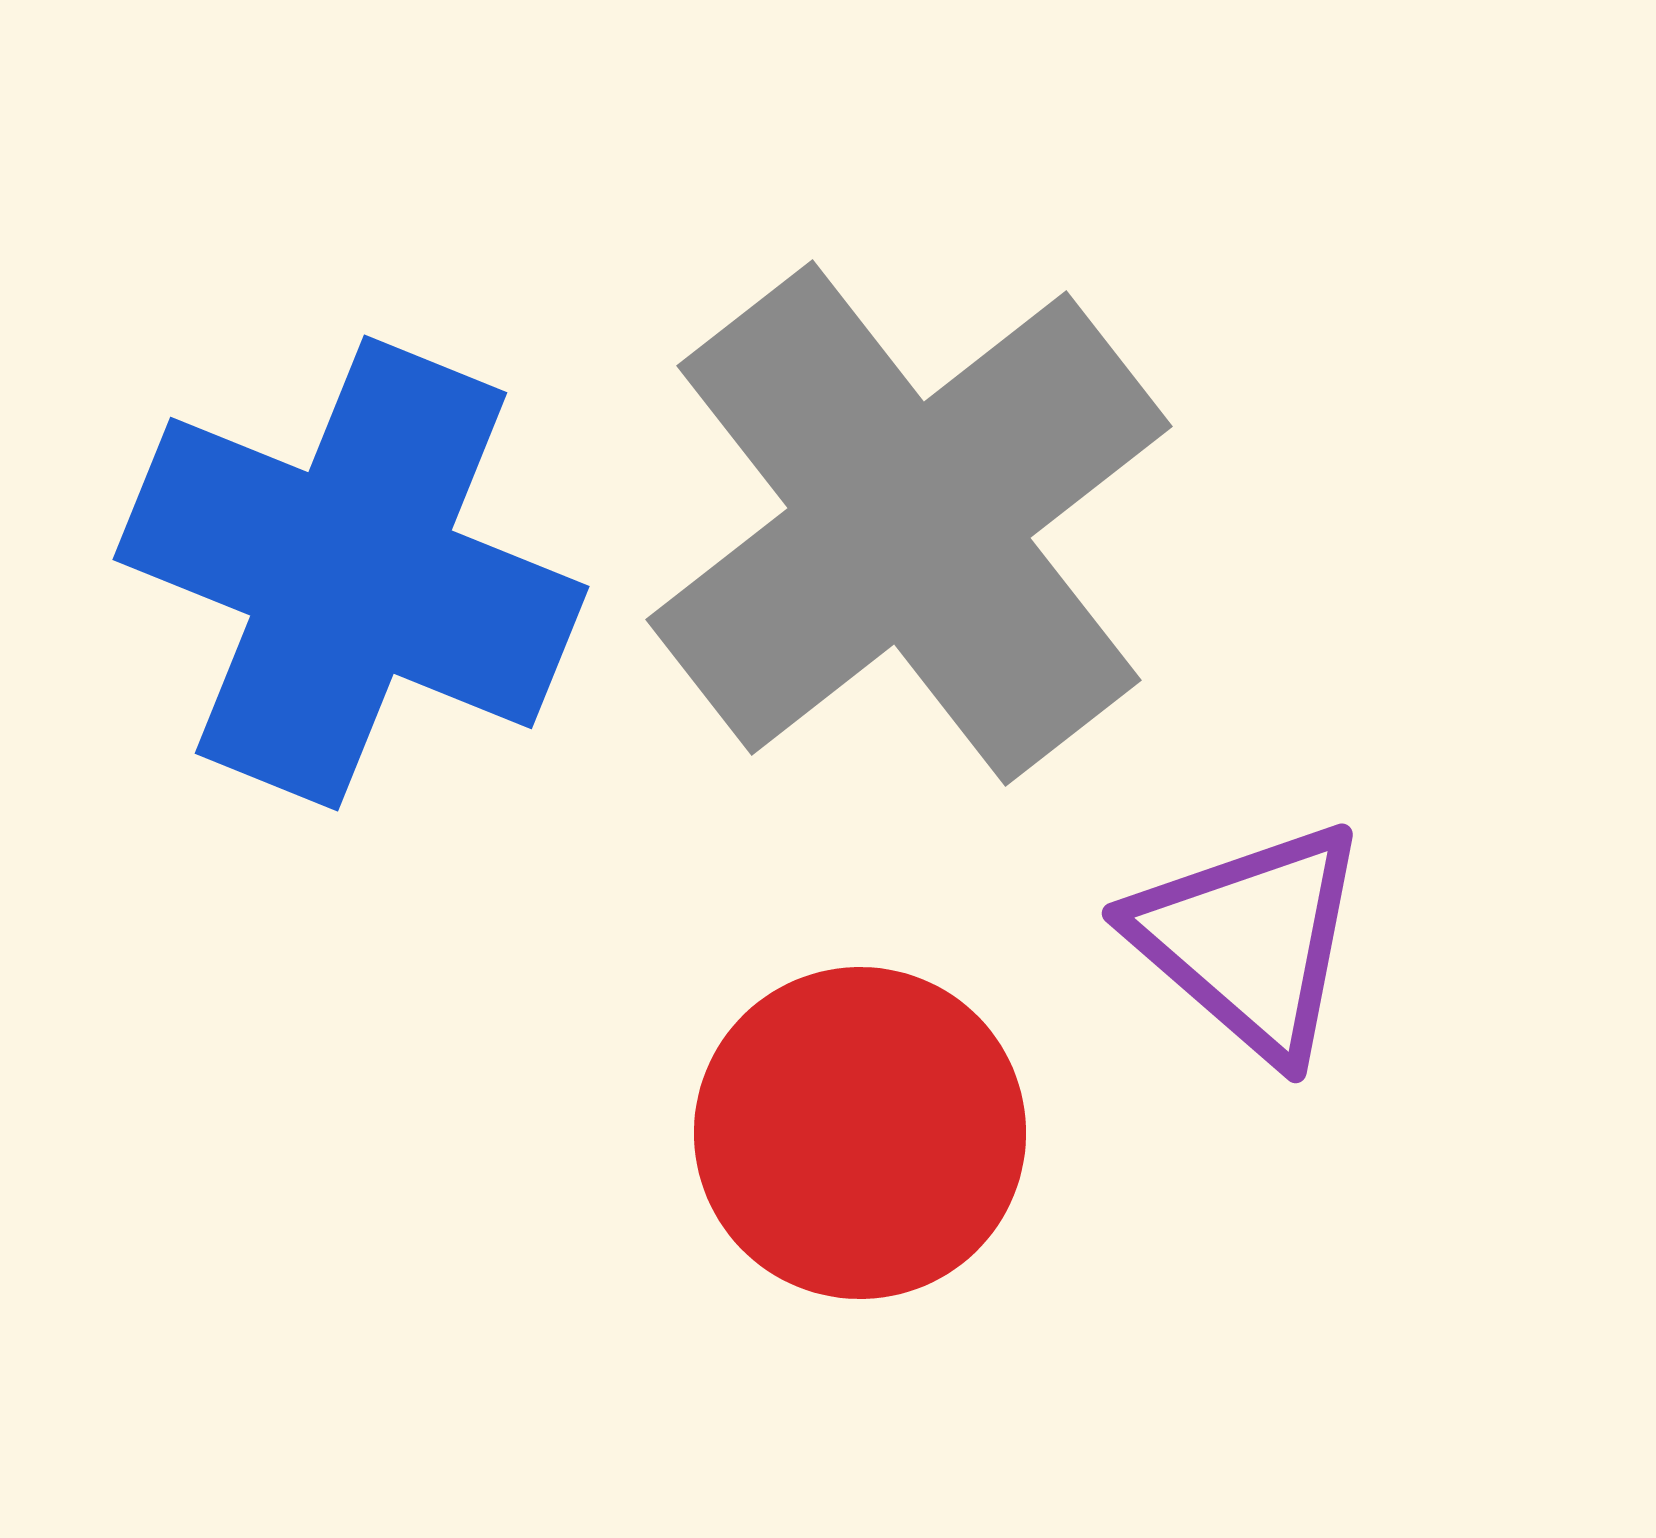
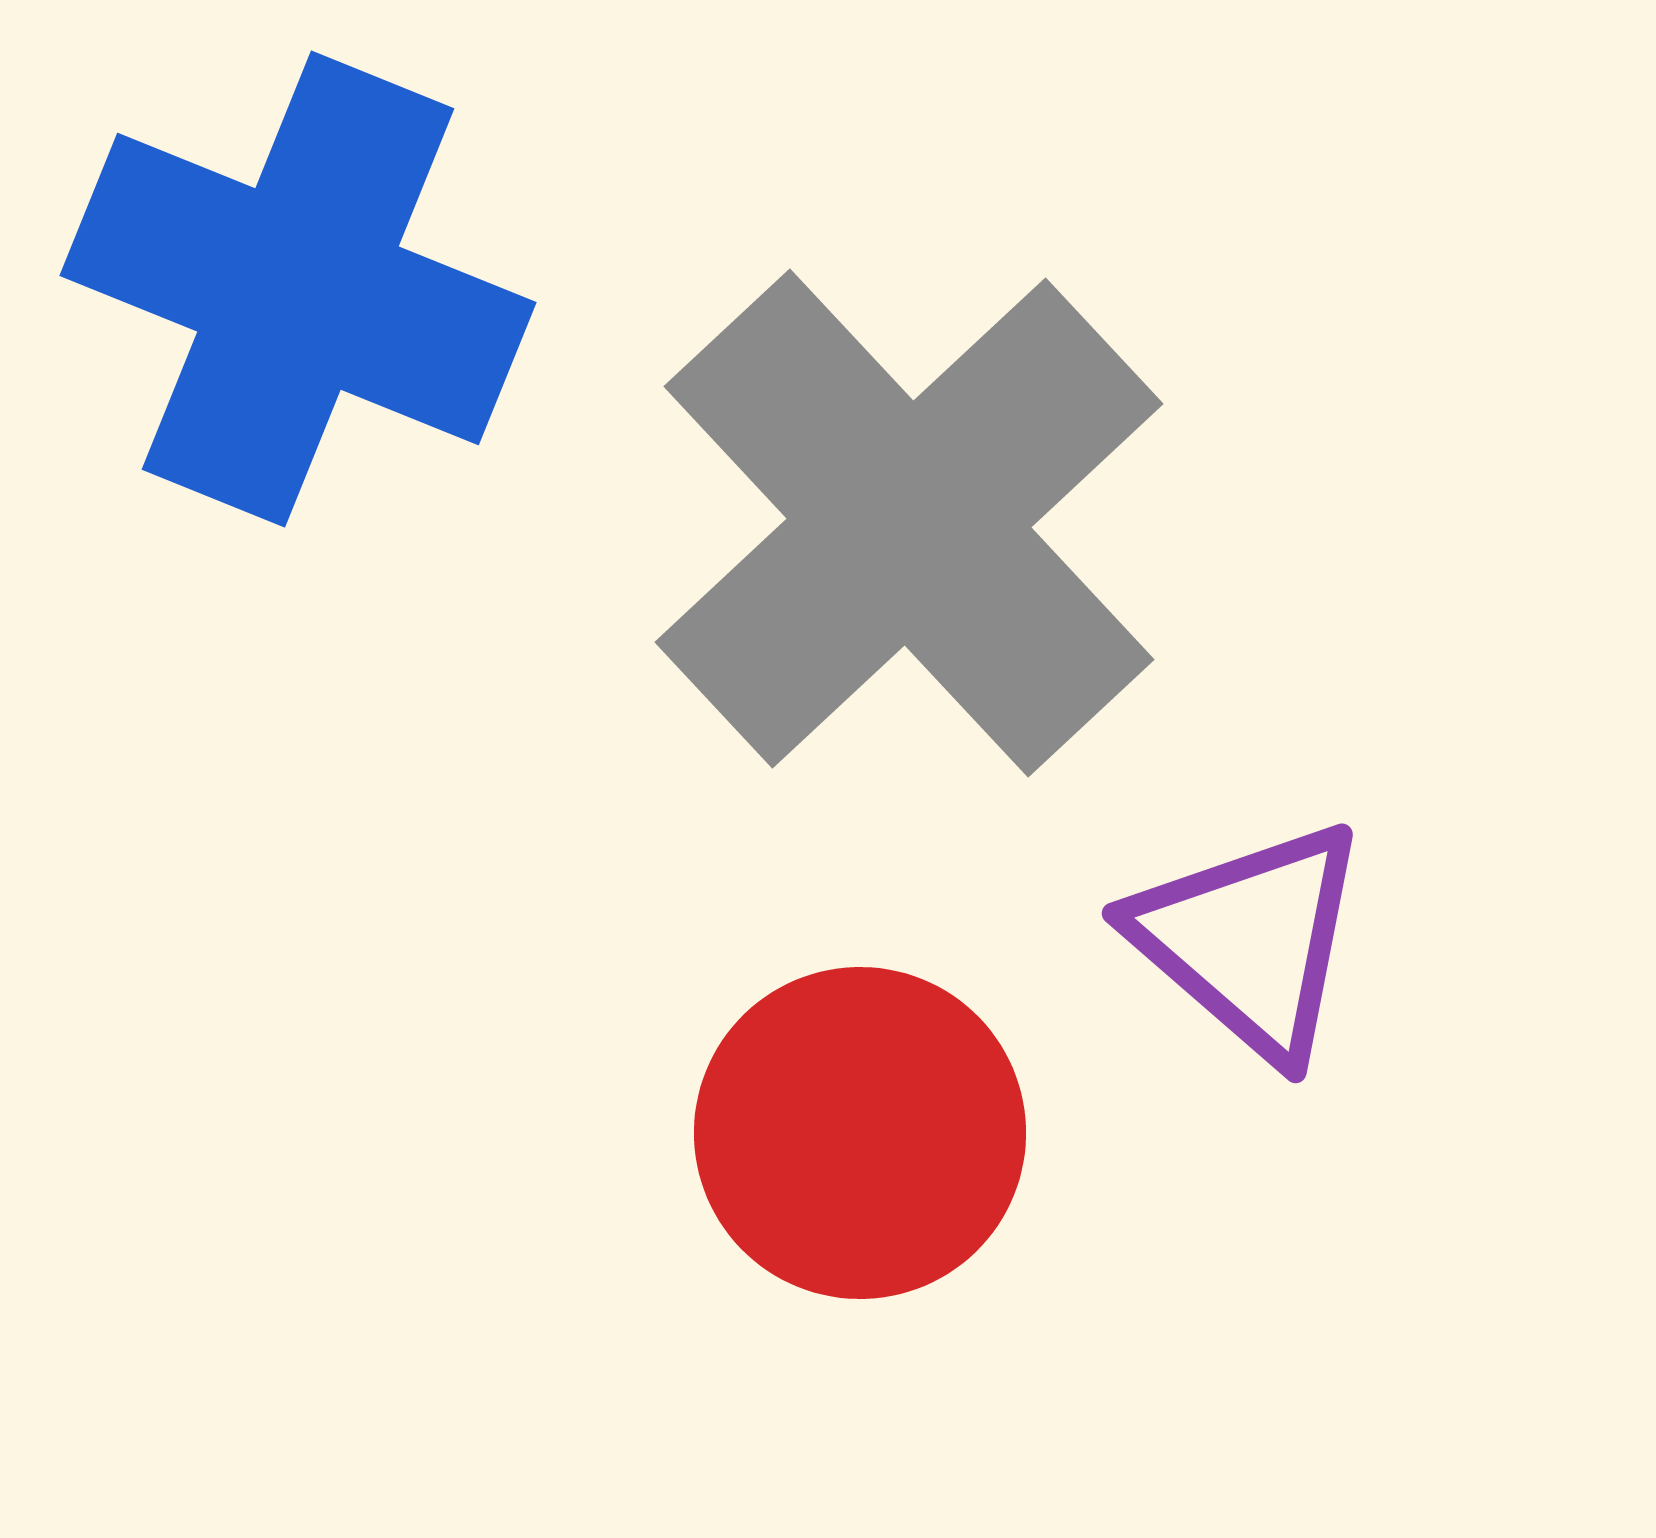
gray cross: rotated 5 degrees counterclockwise
blue cross: moved 53 px left, 284 px up
